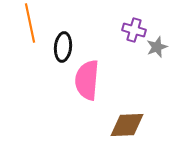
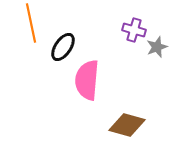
orange line: moved 1 px right
black ellipse: rotated 28 degrees clockwise
brown diamond: rotated 18 degrees clockwise
